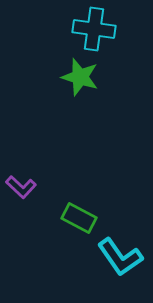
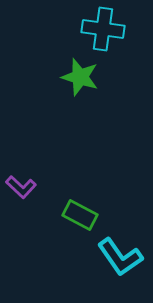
cyan cross: moved 9 px right
green rectangle: moved 1 px right, 3 px up
